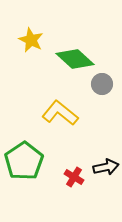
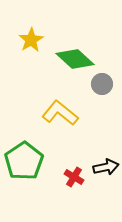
yellow star: rotated 15 degrees clockwise
